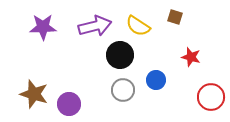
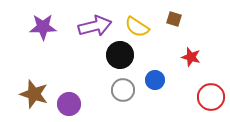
brown square: moved 1 px left, 2 px down
yellow semicircle: moved 1 px left, 1 px down
blue circle: moved 1 px left
